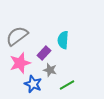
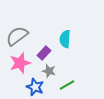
cyan semicircle: moved 2 px right, 1 px up
gray star: moved 1 px left, 1 px down
blue star: moved 2 px right, 3 px down
